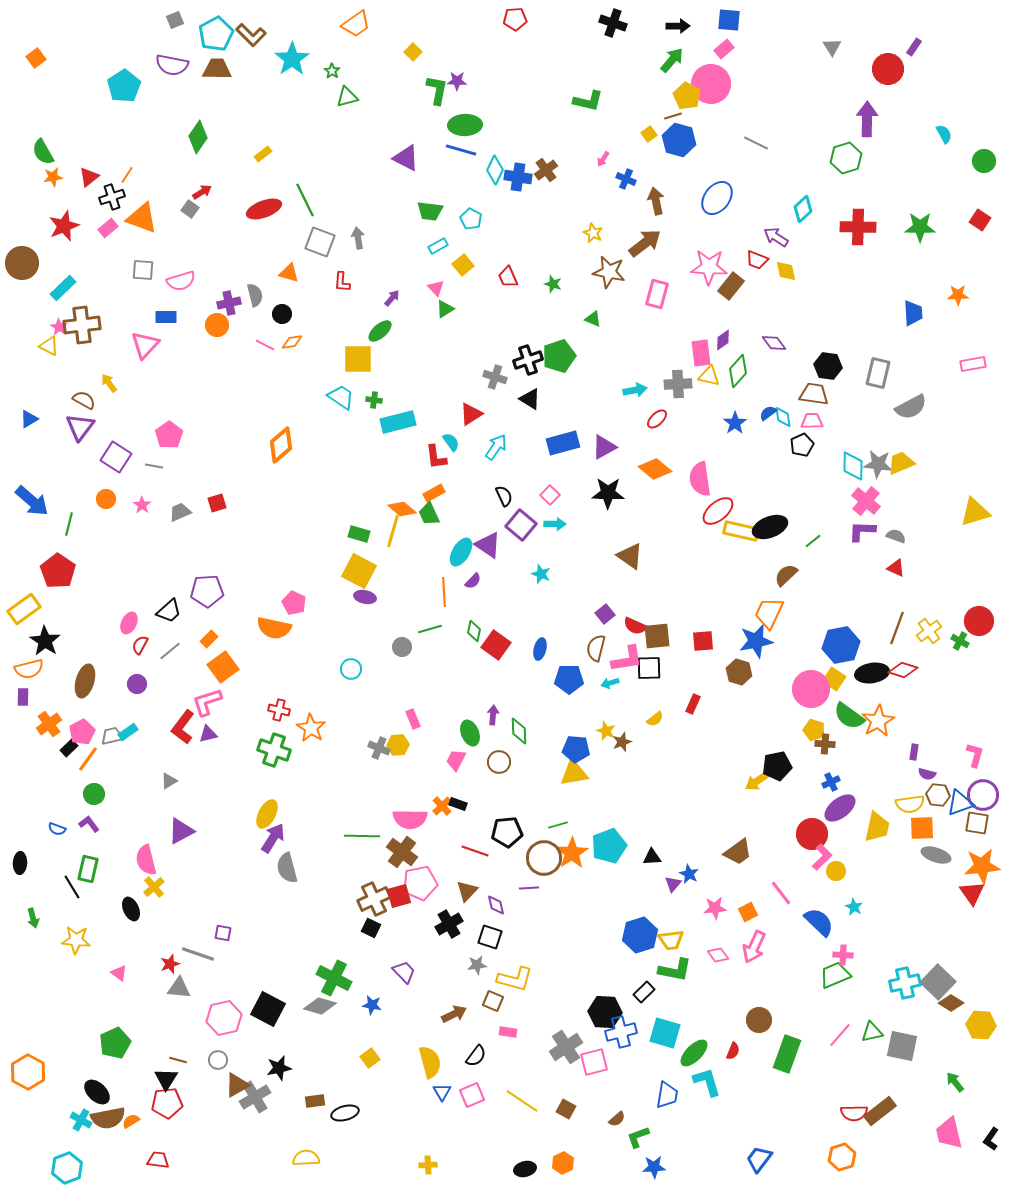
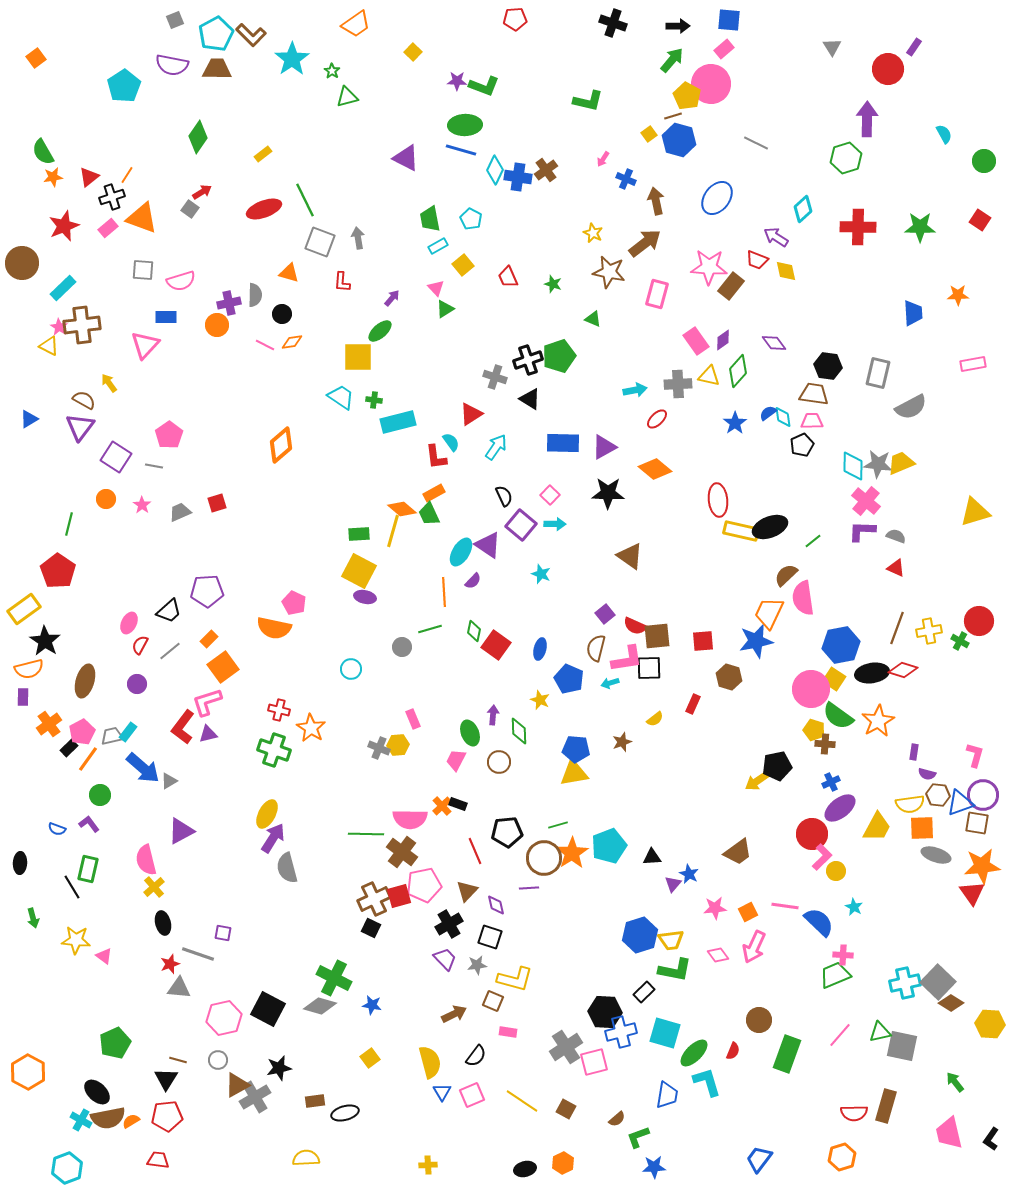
green L-shape at (437, 90): moved 47 px right, 4 px up; rotated 100 degrees clockwise
green trapezoid at (430, 211): moved 8 px down; rotated 72 degrees clockwise
gray semicircle at (255, 295): rotated 15 degrees clockwise
pink rectangle at (701, 353): moved 5 px left, 12 px up; rotated 28 degrees counterclockwise
yellow square at (358, 359): moved 2 px up
blue rectangle at (563, 443): rotated 16 degrees clockwise
pink semicircle at (700, 479): moved 103 px right, 119 px down
blue arrow at (32, 501): moved 111 px right, 267 px down
red ellipse at (718, 511): moved 11 px up; rotated 56 degrees counterclockwise
green rectangle at (359, 534): rotated 20 degrees counterclockwise
yellow cross at (929, 631): rotated 25 degrees clockwise
brown hexagon at (739, 672): moved 10 px left, 5 px down
blue pentagon at (569, 679): rotated 24 degrees clockwise
green semicircle at (849, 716): moved 11 px left
yellow star at (606, 731): moved 66 px left, 31 px up
cyan rectangle at (128, 732): rotated 18 degrees counterclockwise
green circle at (94, 794): moved 6 px right, 1 px down
yellow trapezoid at (877, 827): rotated 16 degrees clockwise
green line at (362, 836): moved 4 px right, 2 px up
red line at (475, 851): rotated 48 degrees clockwise
pink pentagon at (420, 883): moved 4 px right, 2 px down
pink line at (781, 893): moved 4 px right, 13 px down; rotated 44 degrees counterclockwise
black ellipse at (131, 909): moved 32 px right, 14 px down; rotated 10 degrees clockwise
purple trapezoid at (404, 972): moved 41 px right, 13 px up
pink triangle at (119, 973): moved 15 px left, 17 px up
yellow hexagon at (981, 1025): moved 9 px right, 1 px up
green triangle at (872, 1032): moved 8 px right
red pentagon at (167, 1103): moved 13 px down
brown rectangle at (880, 1111): moved 6 px right, 5 px up; rotated 36 degrees counterclockwise
